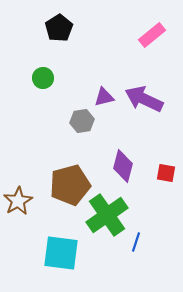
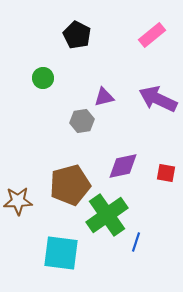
black pentagon: moved 18 px right, 7 px down; rotated 12 degrees counterclockwise
purple arrow: moved 14 px right
purple diamond: rotated 64 degrees clockwise
brown star: rotated 28 degrees clockwise
